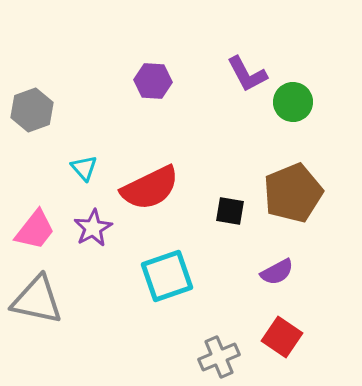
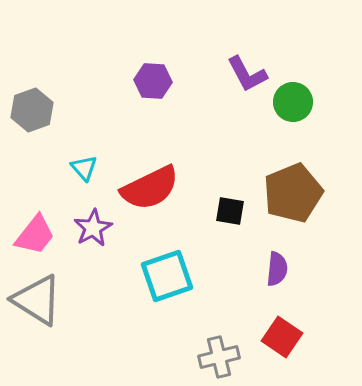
pink trapezoid: moved 5 px down
purple semicircle: moved 3 px up; rotated 56 degrees counterclockwise
gray triangle: rotated 20 degrees clockwise
gray cross: rotated 9 degrees clockwise
